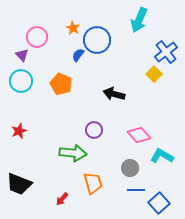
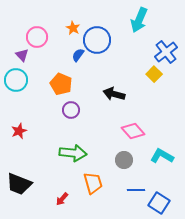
cyan circle: moved 5 px left, 1 px up
purple circle: moved 23 px left, 20 px up
pink diamond: moved 6 px left, 4 px up
gray circle: moved 6 px left, 8 px up
blue square: rotated 15 degrees counterclockwise
